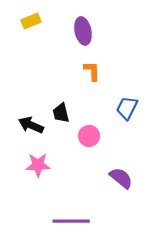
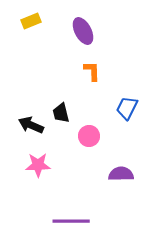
purple ellipse: rotated 16 degrees counterclockwise
purple semicircle: moved 4 px up; rotated 40 degrees counterclockwise
